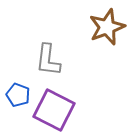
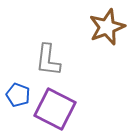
purple square: moved 1 px right, 1 px up
